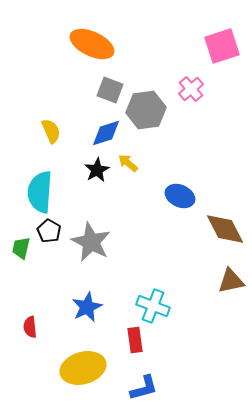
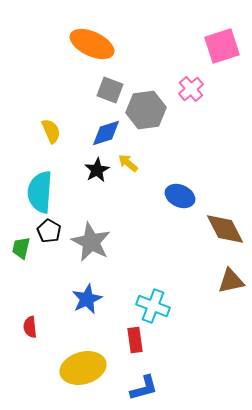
blue star: moved 8 px up
